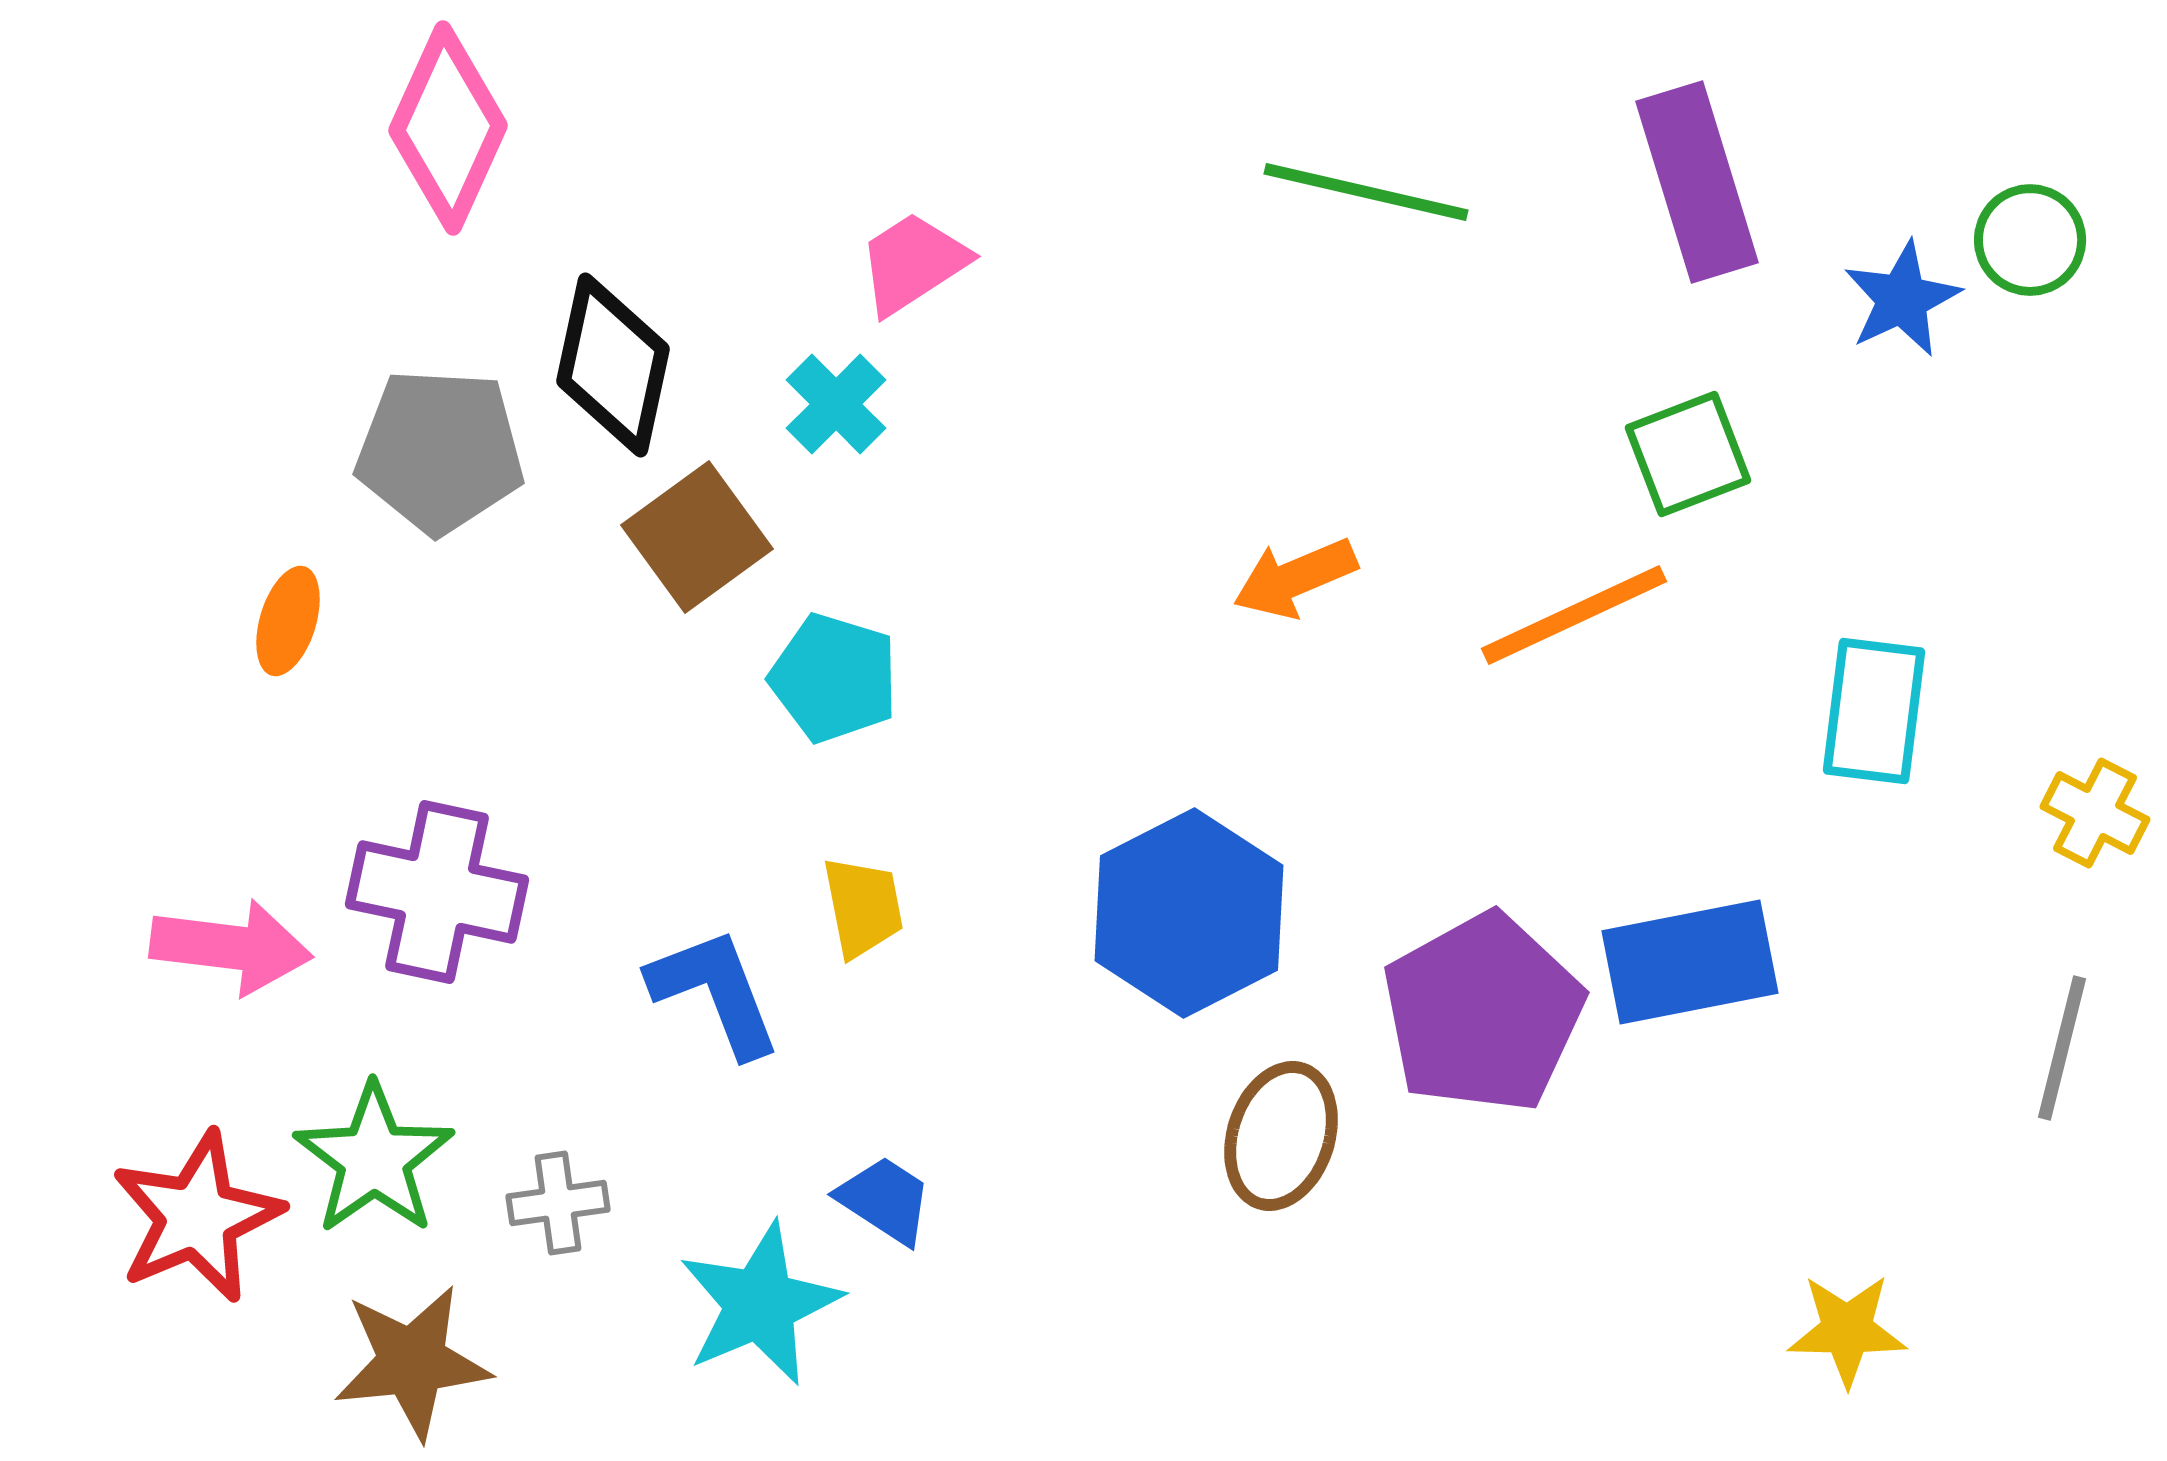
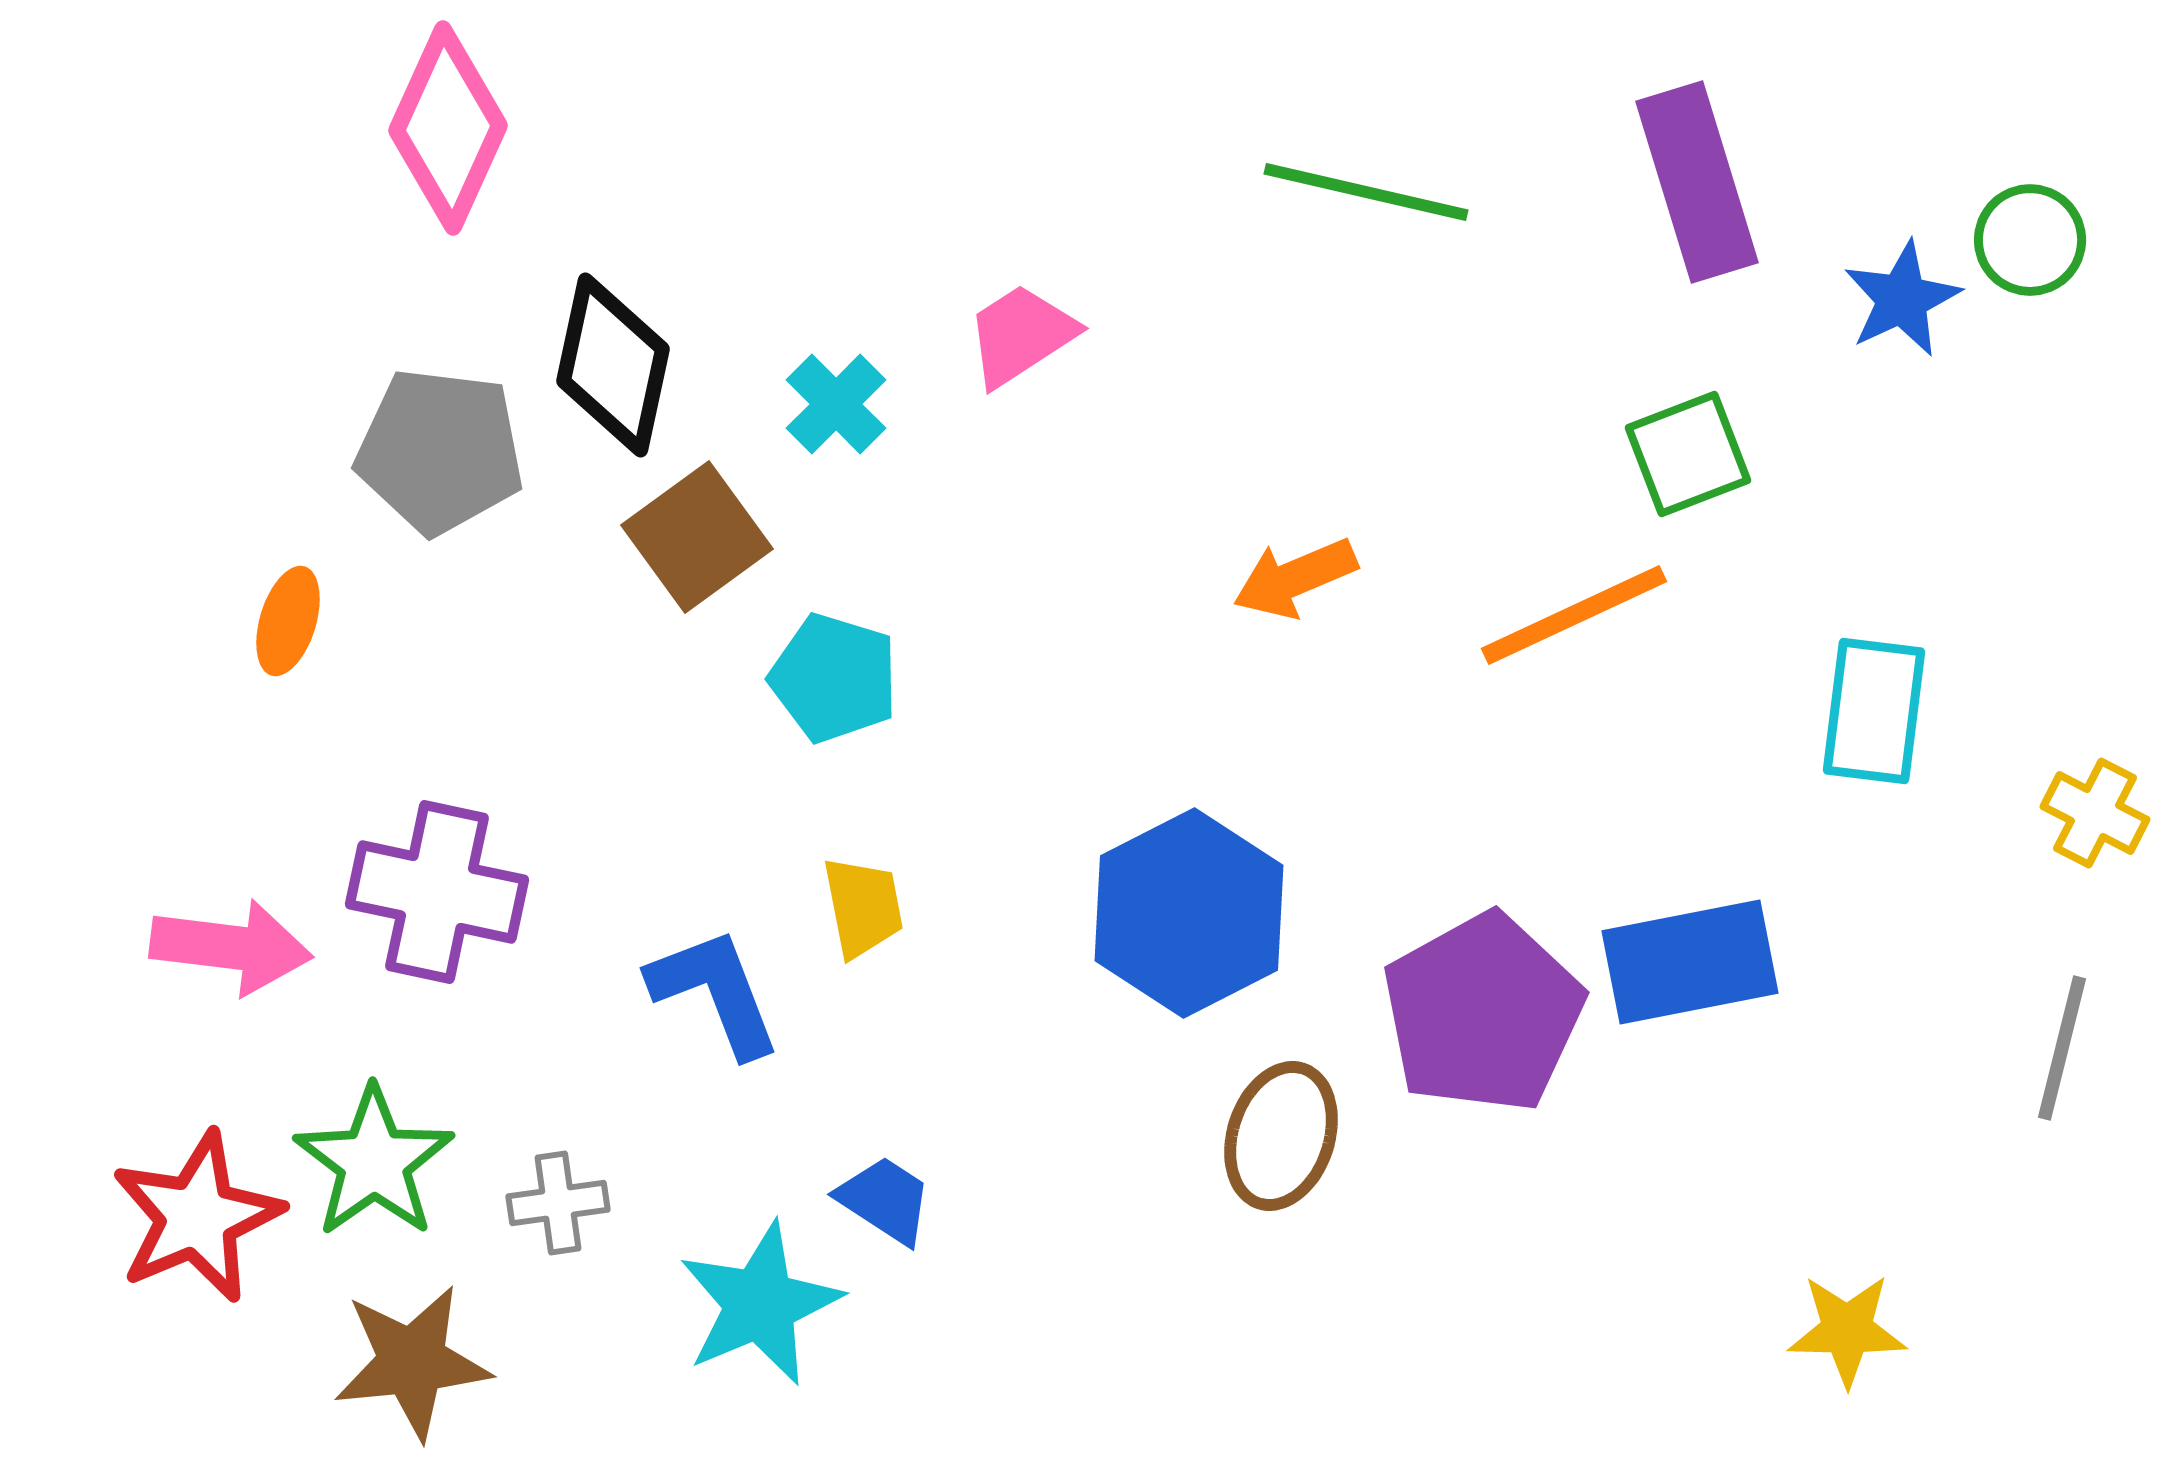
pink trapezoid: moved 108 px right, 72 px down
gray pentagon: rotated 4 degrees clockwise
green star: moved 3 px down
